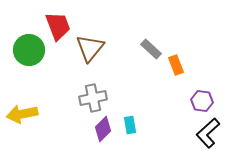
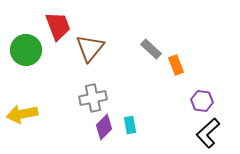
green circle: moved 3 px left
purple diamond: moved 1 px right, 2 px up
